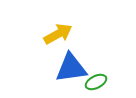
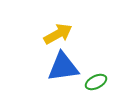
blue triangle: moved 8 px left, 1 px up
